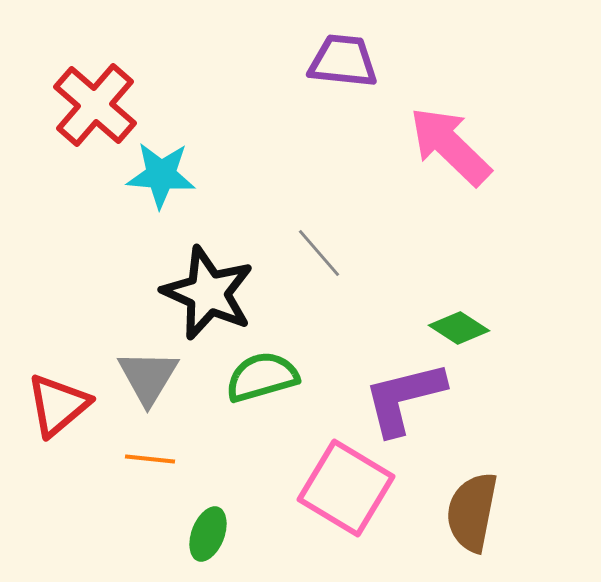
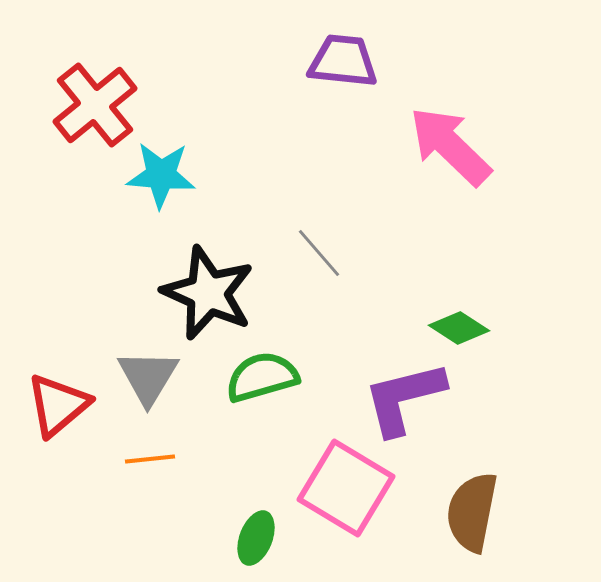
red cross: rotated 10 degrees clockwise
orange line: rotated 12 degrees counterclockwise
green ellipse: moved 48 px right, 4 px down
